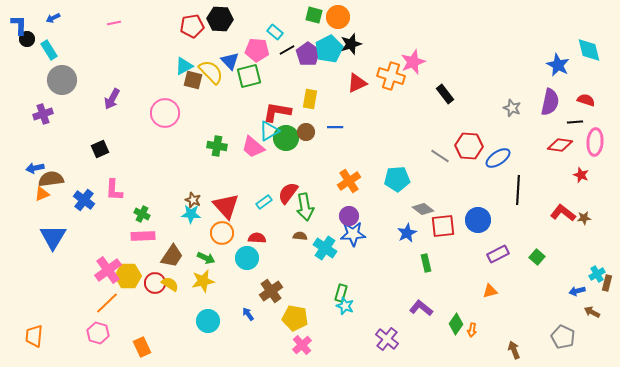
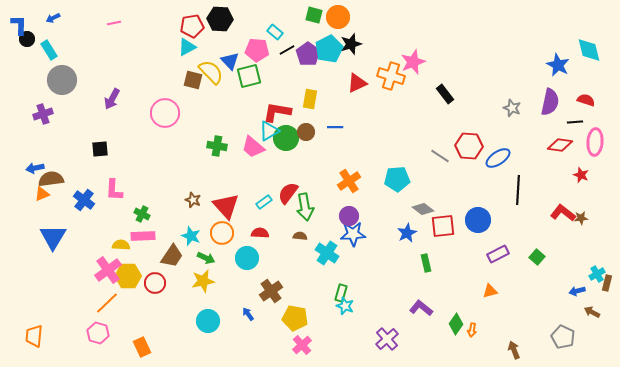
cyan triangle at (184, 66): moved 3 px right, 19 px up
black square at (100, 149): rotated 18 degrees clockwise
cyan star at (191, 214): moved 22 px down; rotated 18 degrees clockwise
brown star at (584, 218): moved 3 px left
red semicircle at (257, 238): moved 3 px right, 5 px up
cyan cross at (325, 248): moved 2 px right, 5 px down
yellow semicircle at (170, 284): moved 49 px left, 39 px up; rotated 30 degrees counterclockwise
purple cross at (387, 339): rotated 10 degrees clockwise
